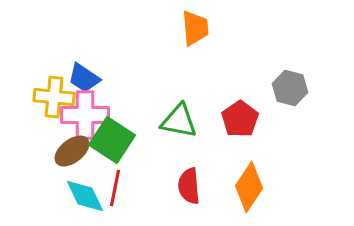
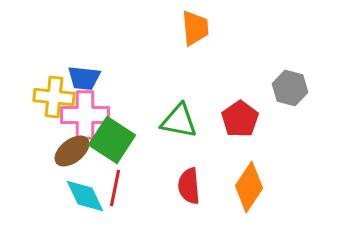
blue trapezoid: rotated 28 degrees counterclockwise
